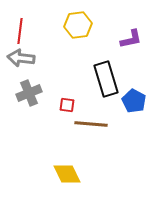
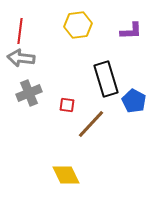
purple L-shape: moved 8 px up; rotated 10 degrees clockwise
brown line: rotated 52 degrees counterclockwise
yellow diamond: moved 1 px left, 1 px down
